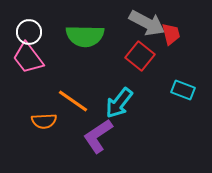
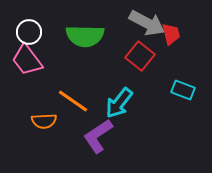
pink trapezoid: moved 1 px left, 2 px down
